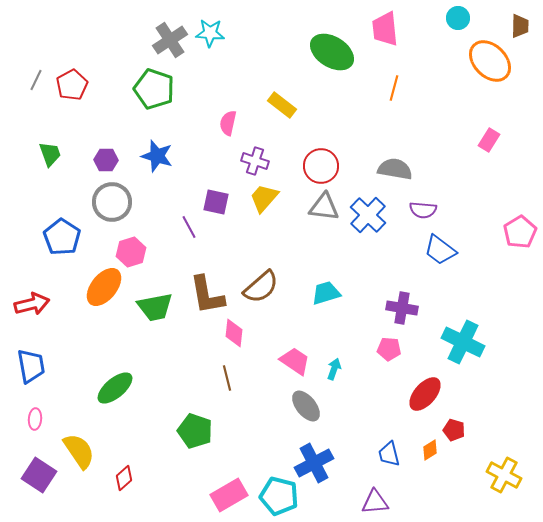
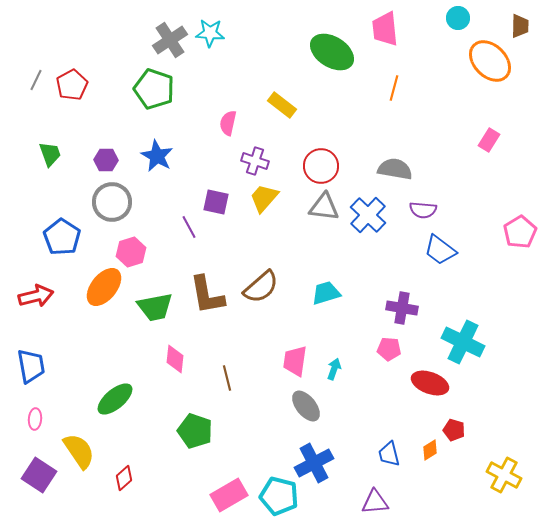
blue star at (157, 156): rotated 12 degrees clockwise
red arrow at (32, 304): moved 4 px right, 8 px up
pink diamond at (234, 333): moved 59 px left, 26 px down
pink trapezoid at (295, 361): rotated 116 degrees counterclockwise
green ellipse at (115, 388): moved 11 px down
red ellipse at (425, 394): moved 5 px right, 11 px up; rotated 69 degrees clockwise
